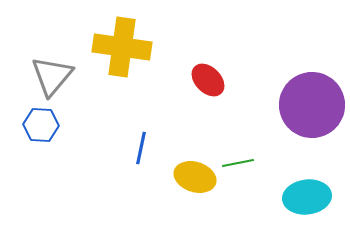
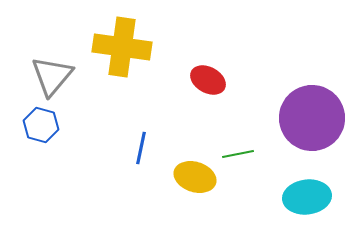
red ellipse: rotated 16 degrees counterclockwise
purple circle: moved 13 px down
blue hexagon: rotated 12 degrees clockwise
green line: moved 9 px up
